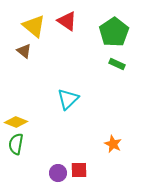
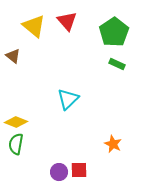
red triangle: rotated 15 degrees clockwise
brown triangle: moved 11 px left, 5 px down
purple circle: moved 1 px right, 1 px up
